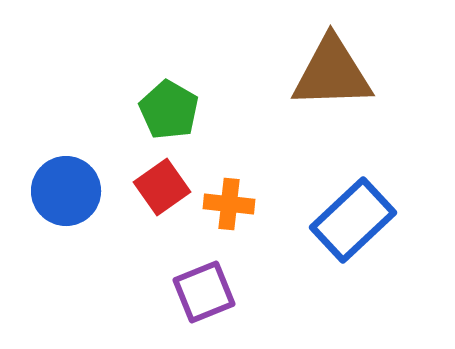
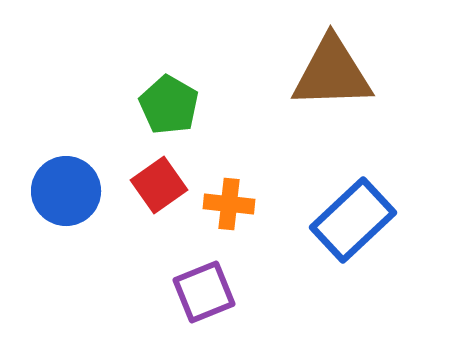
green pentagon: moved 5 px up
red square: moved 3 px left, 2 px up
